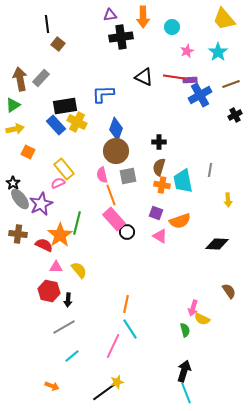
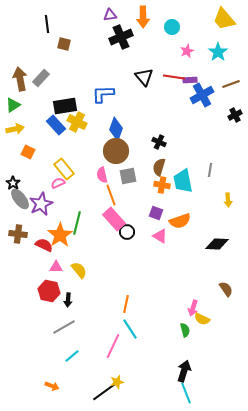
black cross at (121, 37): rotated 15 degrees counterclockwise
brown square at (58, 44): moved 6 px right; rotated 24 degrees counterclockwise
black triangle at (144, 77): rotated 24 degrees clockwise
blue cross at (200, 95): moved 2 px right
black cross at (159, 142): rotated 24 degrees clockwise
brown semicircle at (229, 291): moved 3 px left, 2 px up
